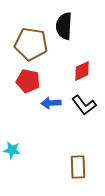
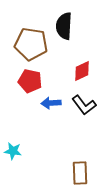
red pentagon: moved 2 px right
cyan star: moved 1 px right, 1 px down
brown rectangle: moved 2 px right, 6 px down
